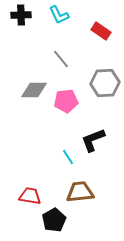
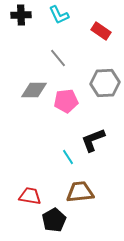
gray line: moved 3 px left, 1 px up
